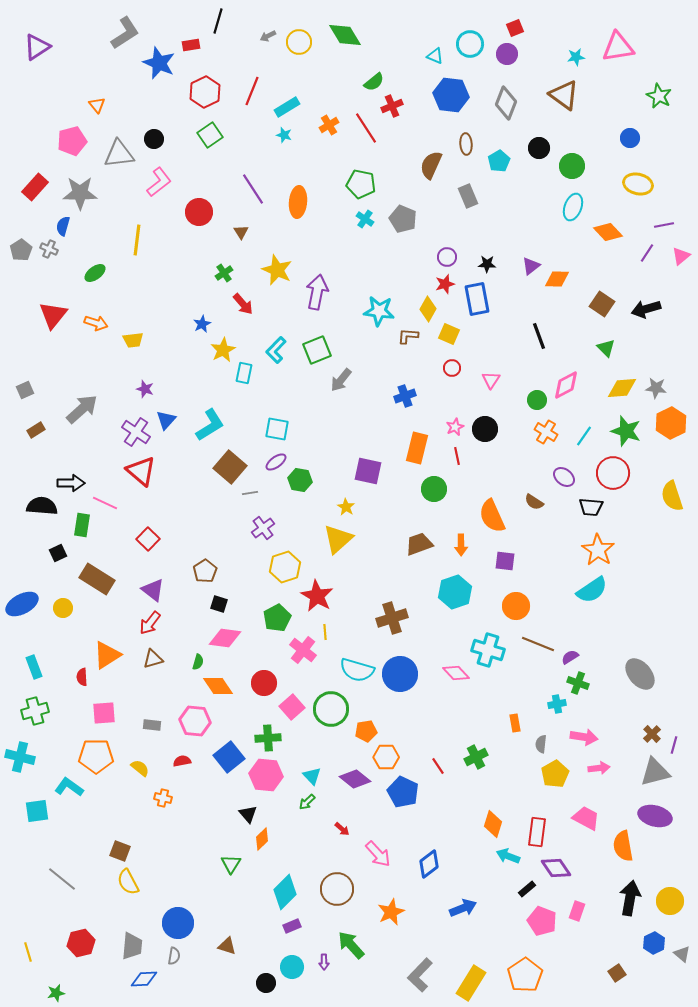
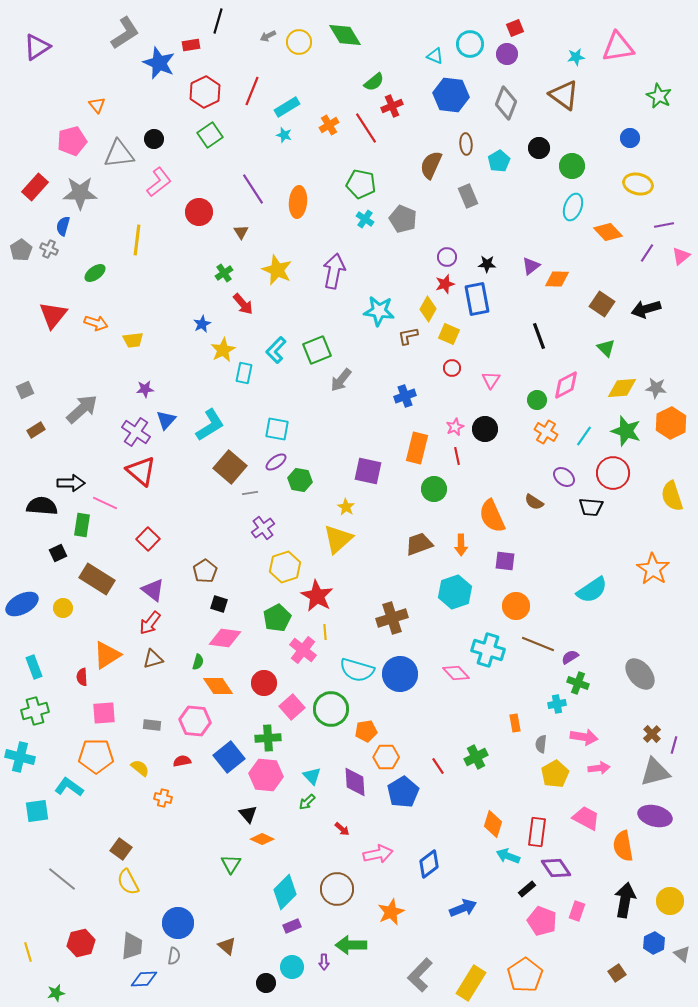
purple arrow at (317, 292): moved 17 px right, 21 px up
brown L-shape at (408, 336): rotated 15 degrees counterclockwise
purple star at (145, 389): rotated 24 degrees counterclockwise
orange star at (598, 550): moved 55 px right, 19 px down
purple diamond at (355, 779): moved 3 px down; rotated 48 degrees clockwise
blue pentagon at (403, 792): rotated 16 degrees clockwise
orange diamond at (262, 839): rotated 70 degrees clockwise
brown square at (120, 851): moved 1 px right, 2 px up; rotated 15 degrees clockwise
pink arrow at (378, 854): rotated 60 degrees counterclockwise
black arrow at (630, 898): moved 5 px left, 2 px down
green arrow at (351, 945): rotated 48 degrees counterclockwise
brown triangle at (227, 946): rotated 24 degrees clockwise
